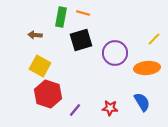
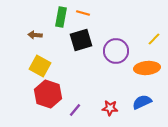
purple circle: moved 1 px right, 2 px up
blue semicircle: rotated 84 degrees counterclockwise
